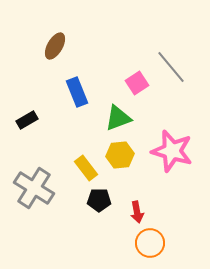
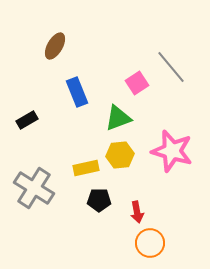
yellow rectangle: rotated 65 degrees counterclockwise
